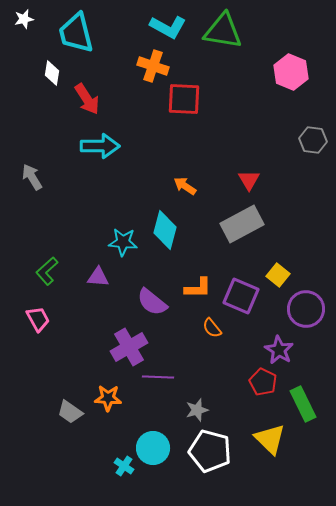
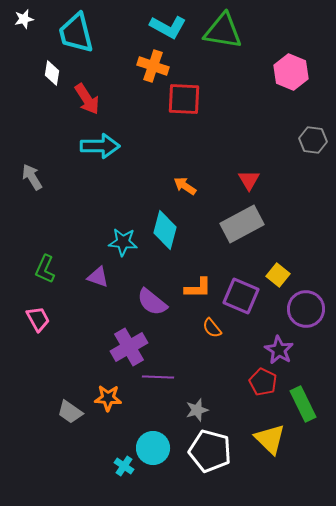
green L-shape: moved 2 px left, 2 px up; rotated 24 degrees counterclockwise
purple triangle: rotated 15 degrees clockwise
